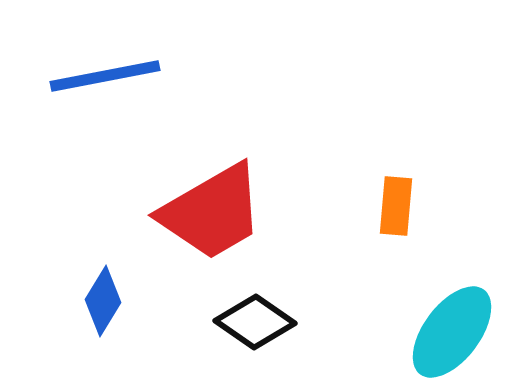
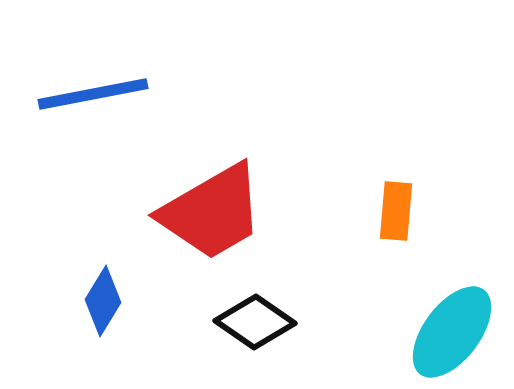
blue line: moved 12 px left, 18 px down
orange rectangle: moved 5 px down
